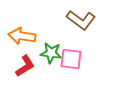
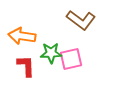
green star: rotated 10 degrees counterclockwise
pink square: rotated 20 degrees counterclockwise
red L-shape: moved 1 px right; rotated 60 degrees counterclockwise
